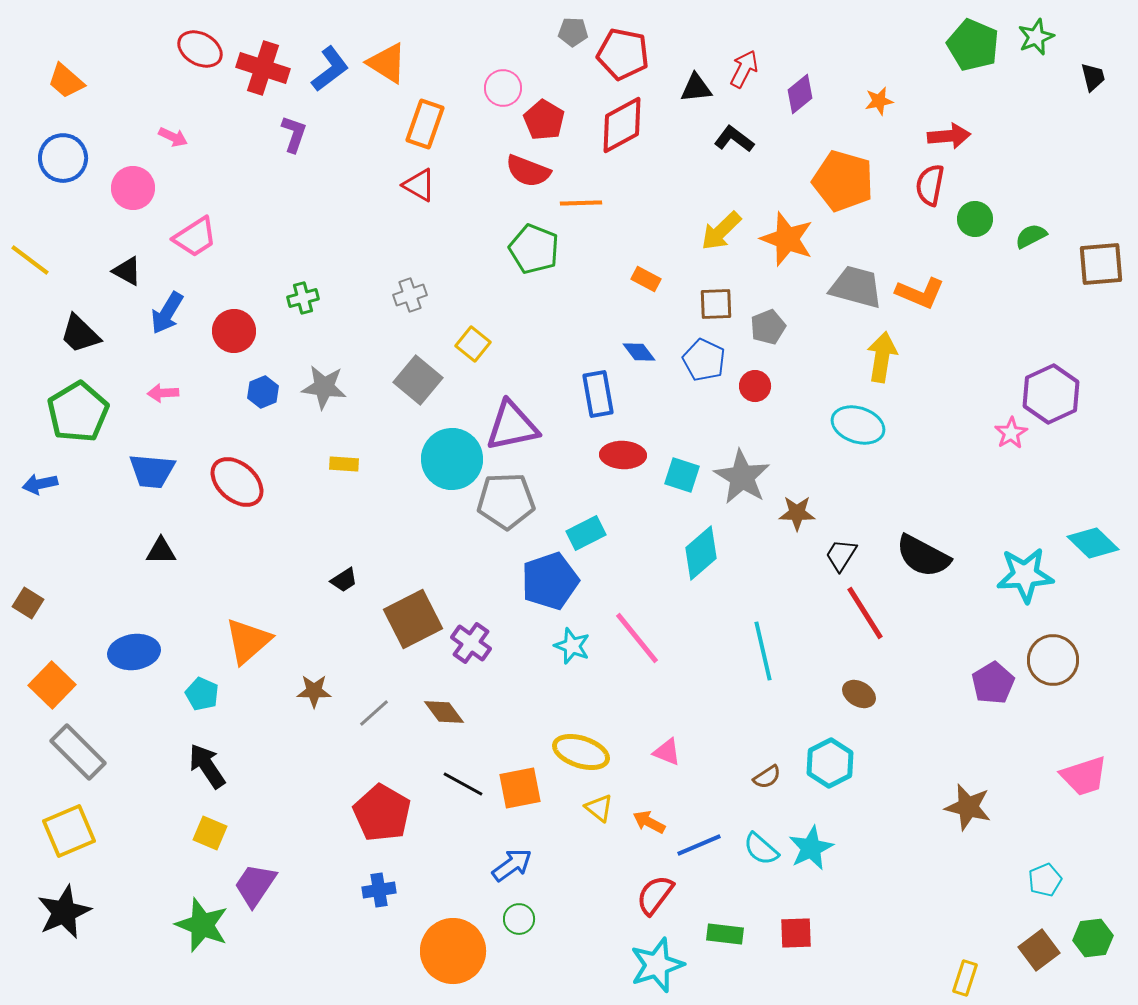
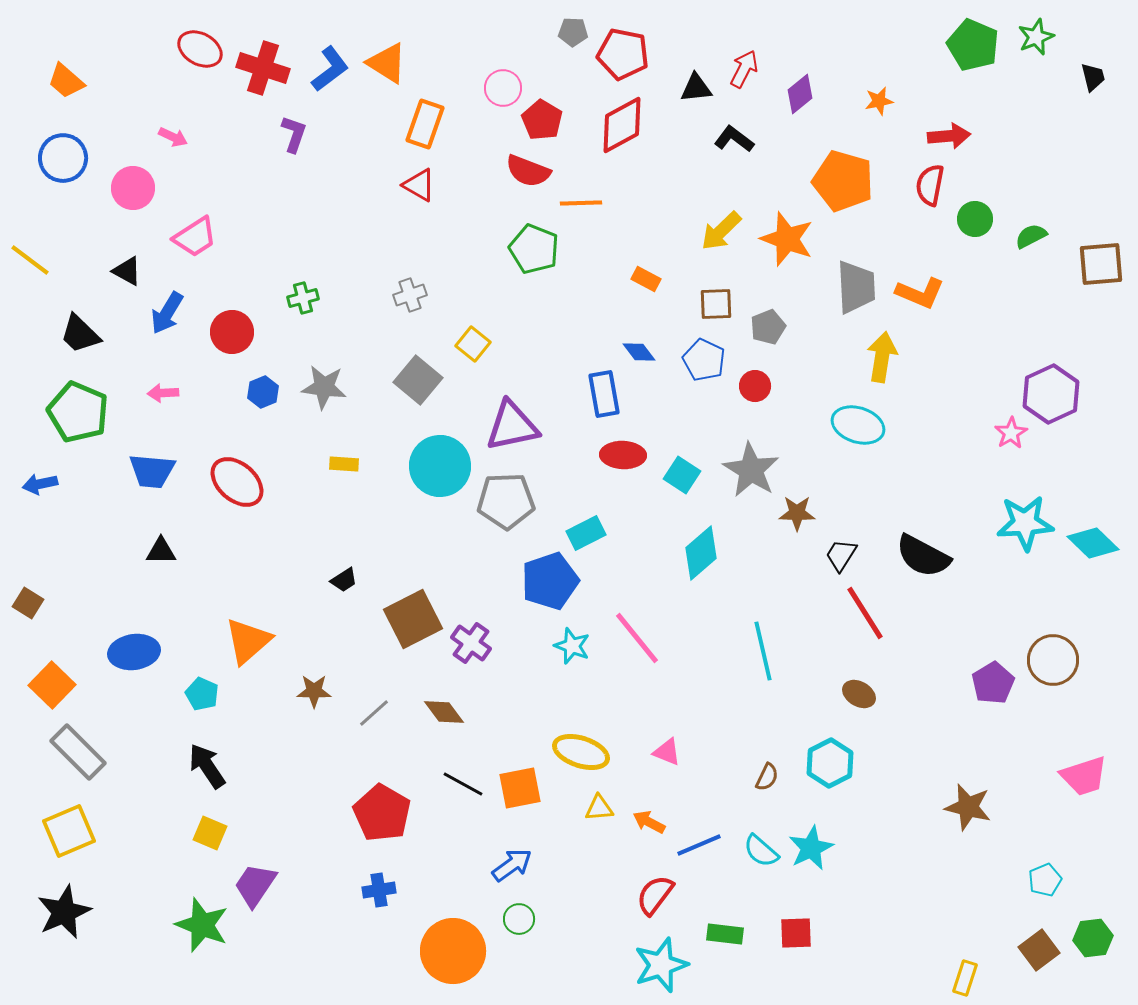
red pentagon at (544, 120): moved 2 px left
gray trapezoid at (856, 287): rotated 72 degrees clockwise
red circle at (234, 331): moved 2 px left, 1 px down
blue rectangle at (598, 394): moved 6 px right
green pentagon at (78, 412): rotated 18 degrees counterclockwise
cyan circle at (452, 459): moved 12 px left, 7 px down
cyan square at (682, 475): rotated 15 degrees clockwise
gray star at (742, 477): moved 9 px right, 7 px up
cyan star at (1025, 575): moved 52 px up
brown semicircle at (767, 777): rotated 32 degrees counterclockwise
yellow triangle at (599, 808): rotated 44 degrees counterclockwise
cyan semicircle at (761, 849): moved 2 px down
cyan star at (657, 965): moved 4 px right
